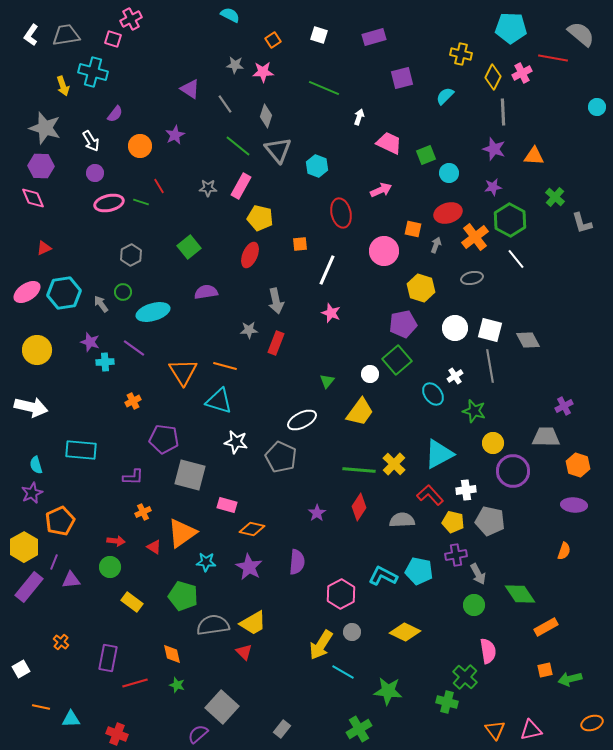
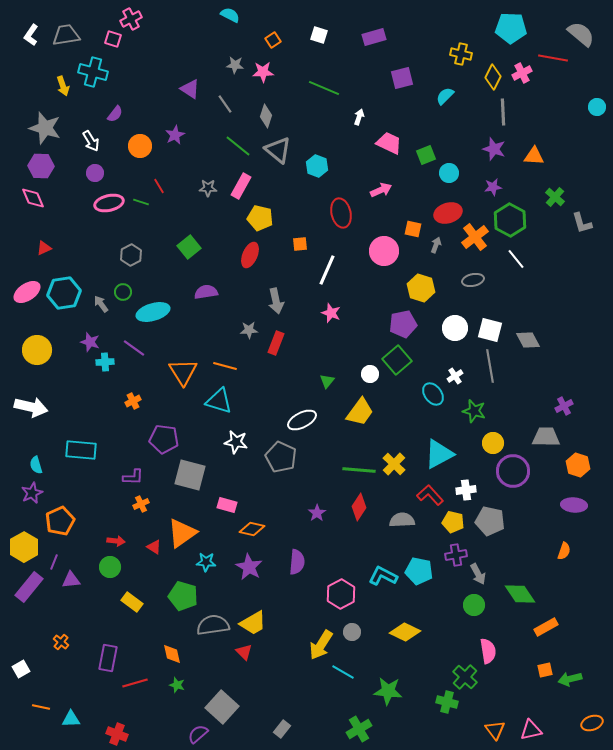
gray triangle at (278, 150): rotated 12 degrees counterclockwise
gray ellipse at (472, 278): moved 1 px right, 2 px down
orange cross at (143, 512): moved 2 px left, 8 px up
